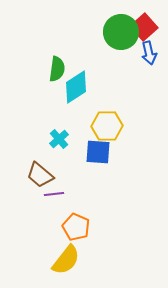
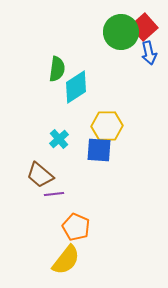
blue square: moved 1 px right, 2 px up
